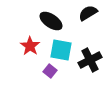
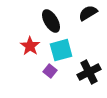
black ellipse: rotated 25 degrees clockwise
cyan square: rotated 25 degrees counterclockwise
black cross: moved 1 px left, 12 px down
